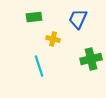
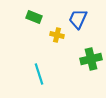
green rectangle: rotated 28 degrees clockwise
yellow cross: moved 4 px right, 4 px up
cyan line: moved 8 px down
